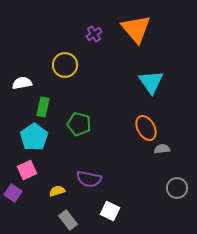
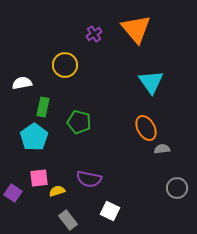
green pentagon: moved 2 px up
pink square: moved 12 px right, 8 px down; rotated 18 degrees clockwise
